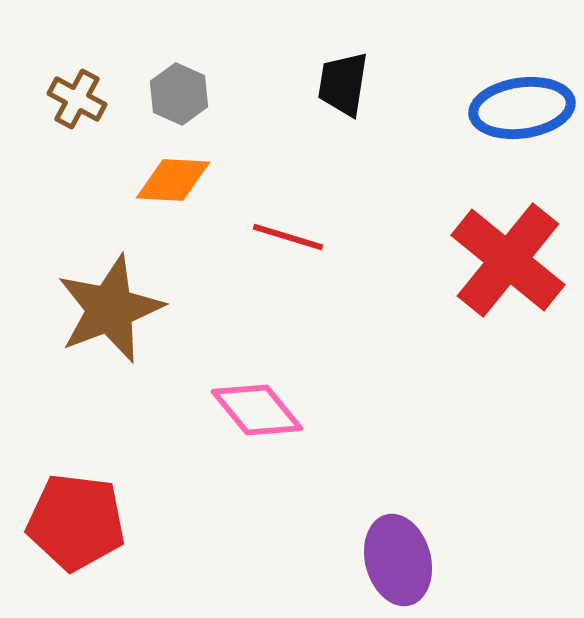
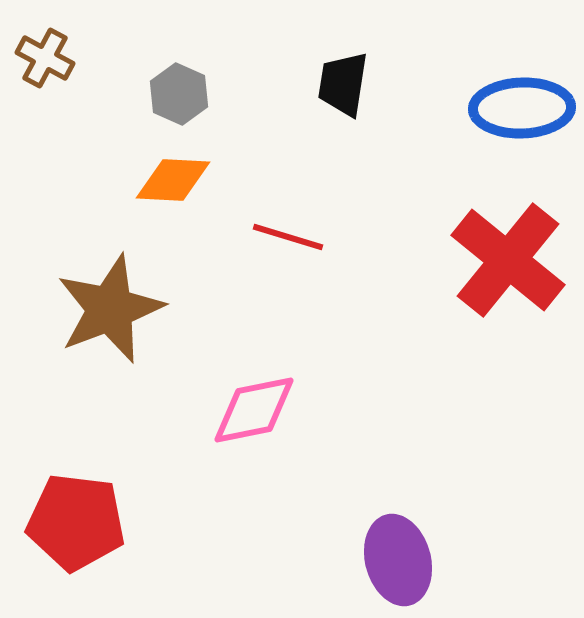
brown cross: moved 32 px left, 41 px up
blue ellipse: rotated 6 degrees clockwise
pink diamond: moved 3 px left; rotated 62 degrees counterclockwise
